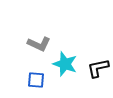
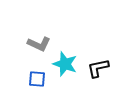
blue square: moved 1 px right, 1 px up
